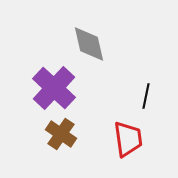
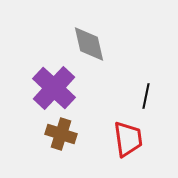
brown cross: rotated 16 degrees counterclockwise
